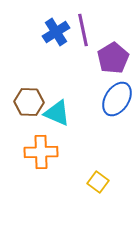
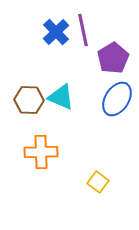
blue cross: rotated 12 degrees counterclockwise
brown hexagon: moved 2 px up
cyan triangle: moved 4 px right, 16 px up
